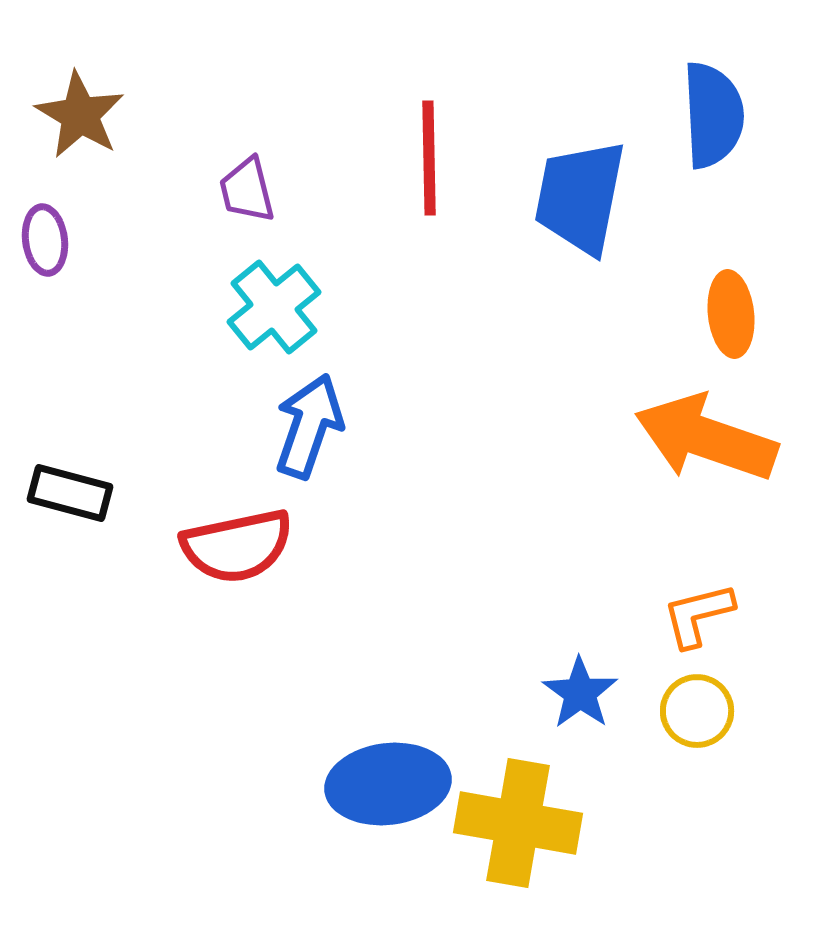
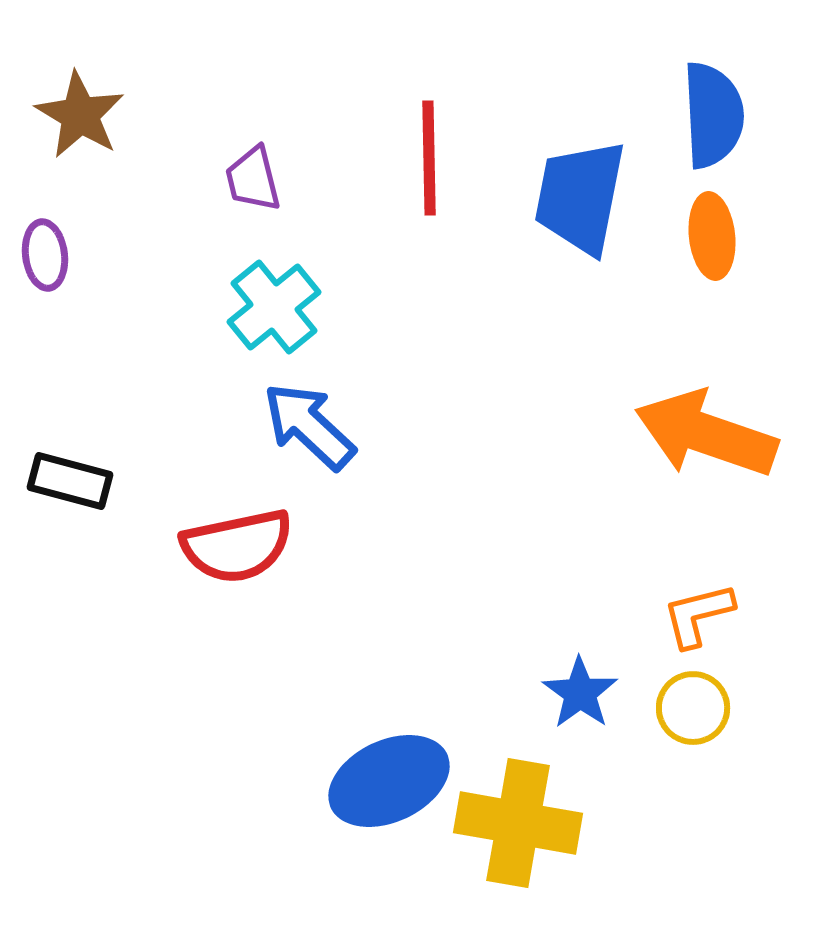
purple trapezoid: moved 6 px right, 11 px up
purple ellipse: moved 15 px down
orange ellipse: moved 19 px left, 78 px up
blue arrow: rotated 66 degrees counterclockwise
orange arrow: moved 4 px up
black rectangle: moved 12 px up
yellow circle: moved 4 px left, 3 px up
blue ellipse: moved 1 px right, 3 px up; rotated 18 degrees counterclockwise
